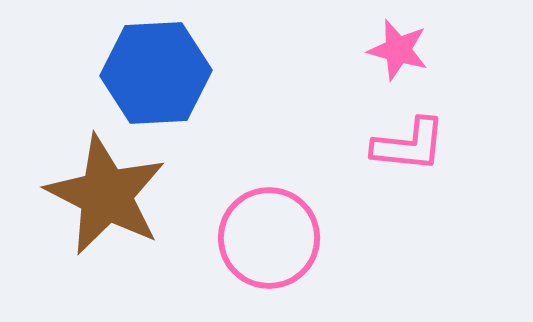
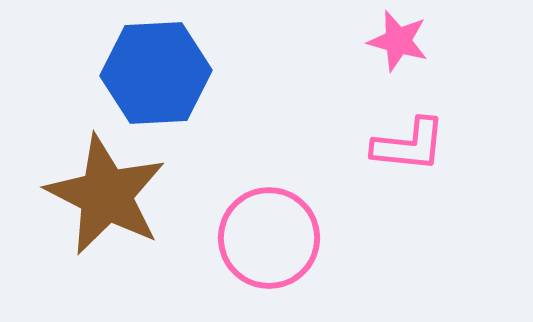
pink star: moved 9 px up
